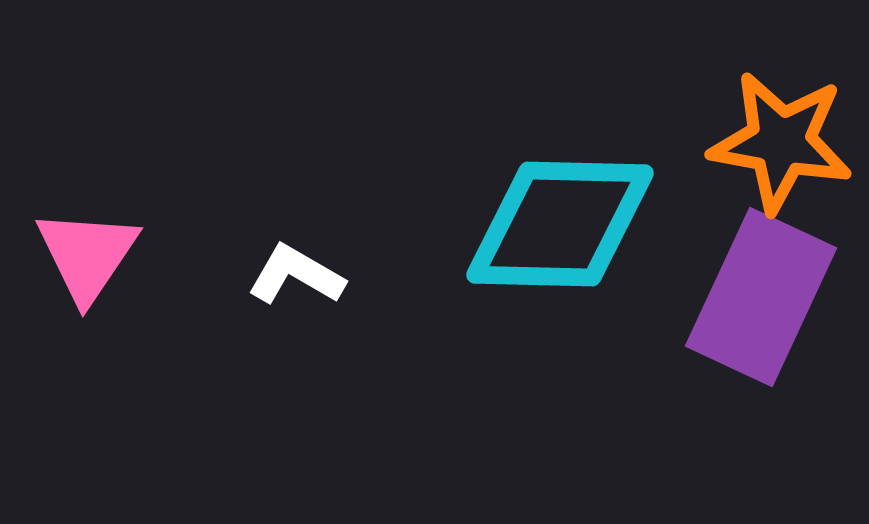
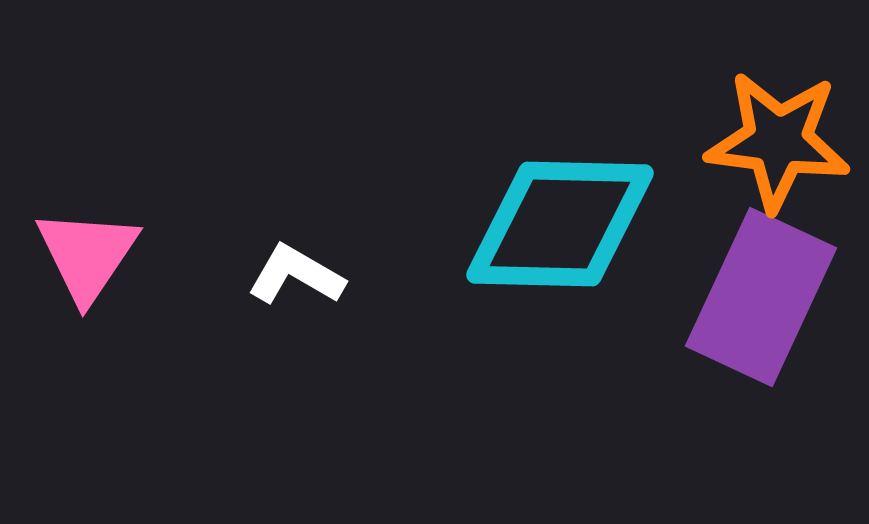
orange star: moved 3 px left, 1 px up; rotated 3 degrees counterclockwise
